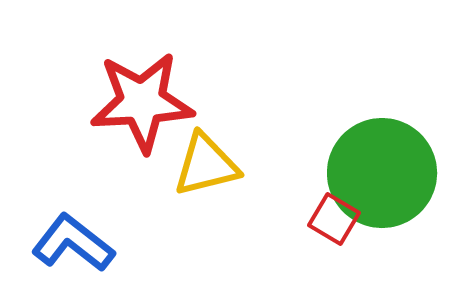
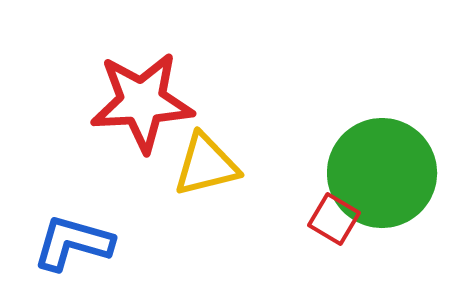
blue L-shape: rotated 22 degrees counterclockwise
